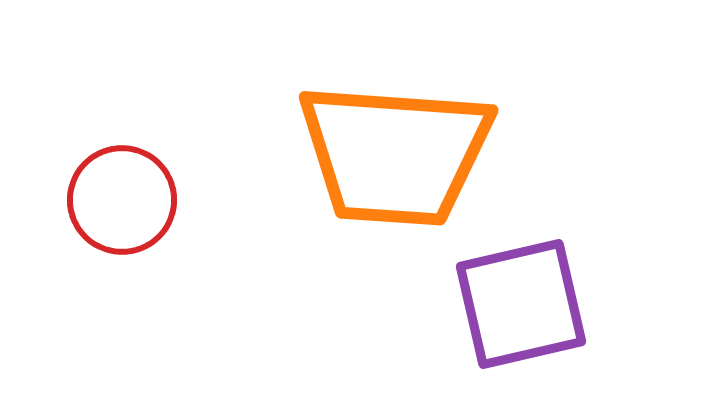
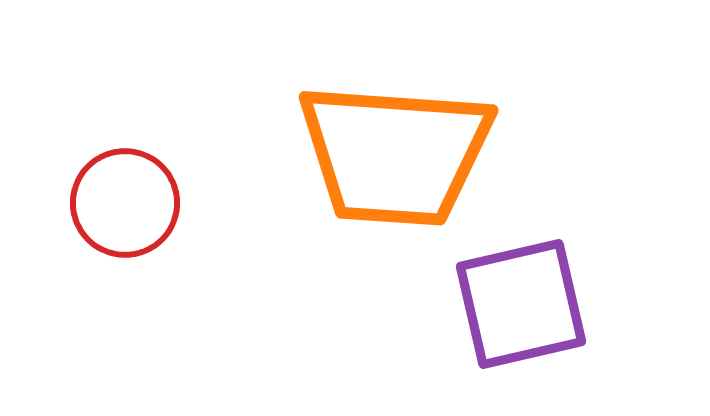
red circle: moved 3 px right, 3 px down
